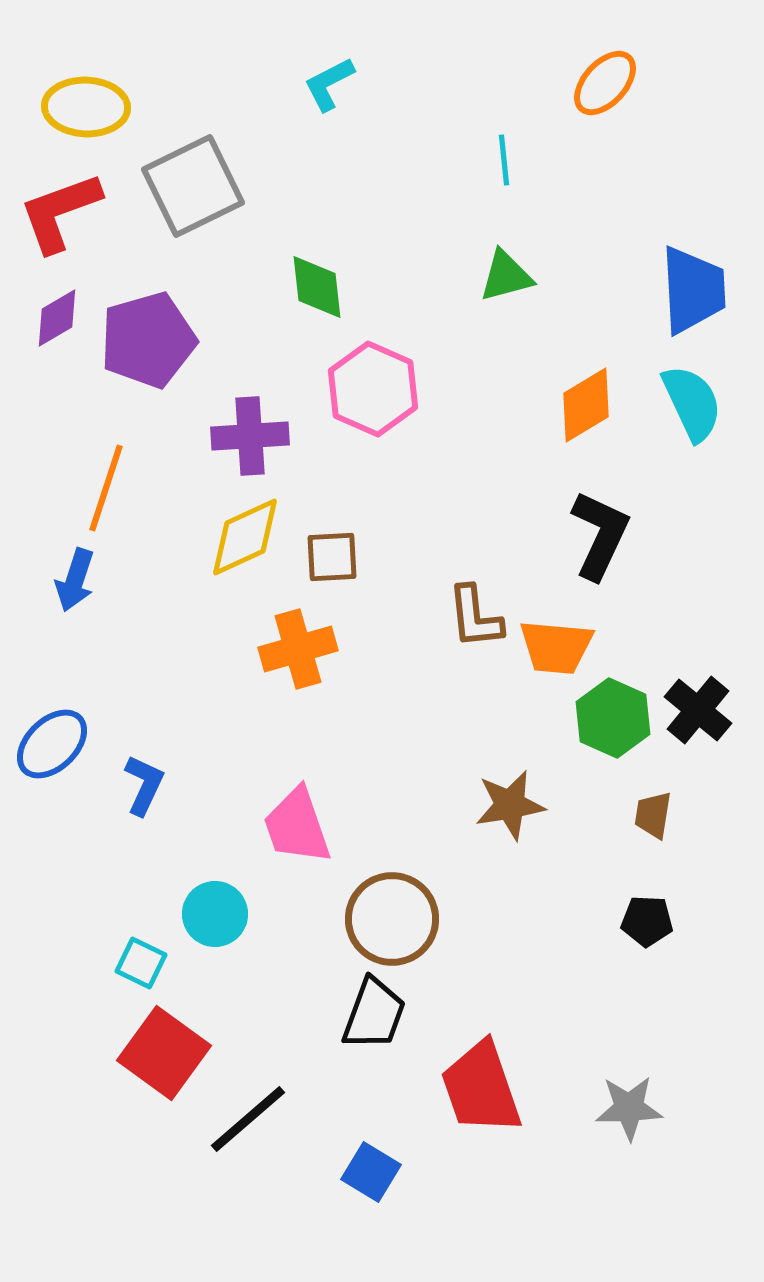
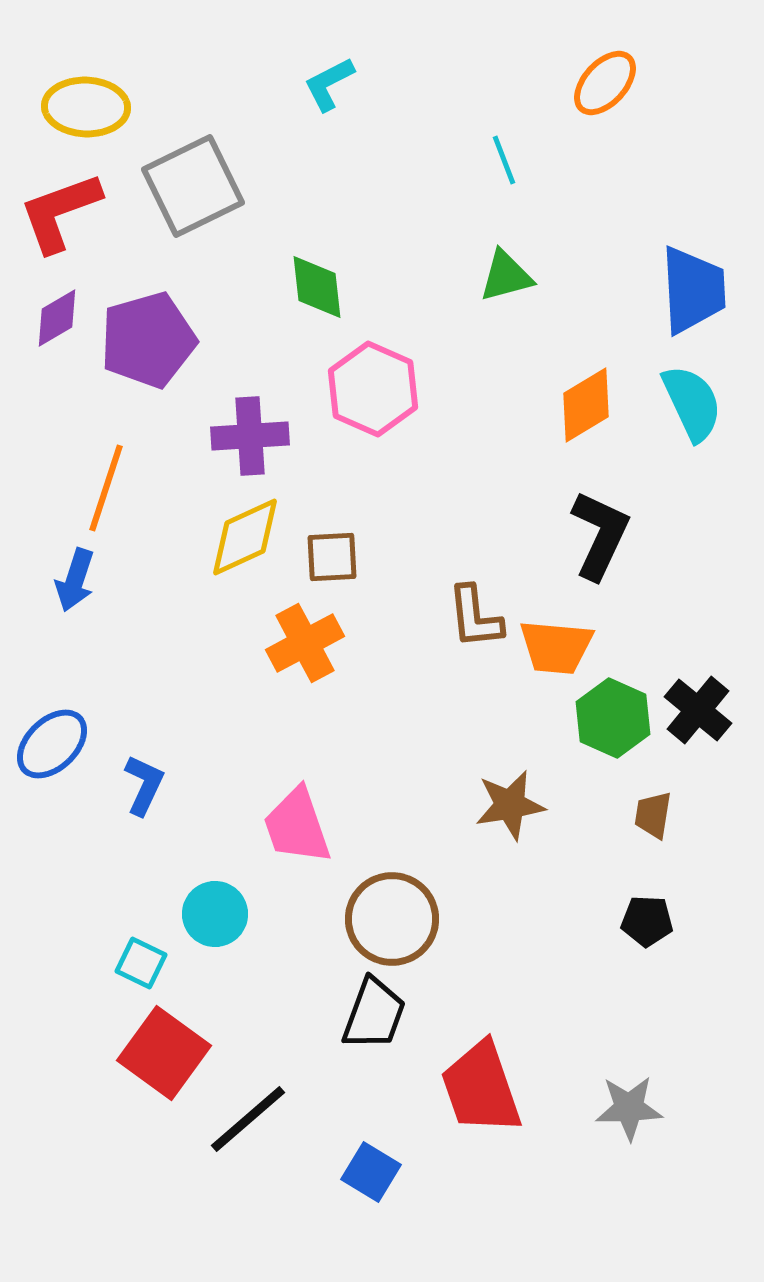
cyan line: rotated 15 degrees counterclockwise
orange cross: moved 7 px right, 6 px up; rotated 12 degrees counterclockwise
